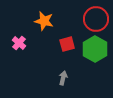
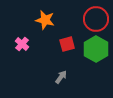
orange star: moved 1 px right, 1 px up
pink cross: moved 3 px right, 1 px down
green hexagon: moved 1 px right
gray arrow: moved 2 px left, 1 px up; rotated 24 degrees clockwise
